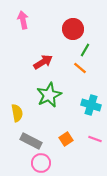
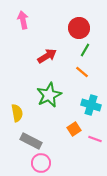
red circle: moved 6 px right, 1 px up
red arrow: moved 4 px right, 6 px up
orange line: moved 2 px right, 4 px down
orange square: moved 8 px right, 10 px up
